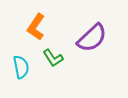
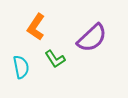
green L-shape: moved 2 px right, 1 px down
